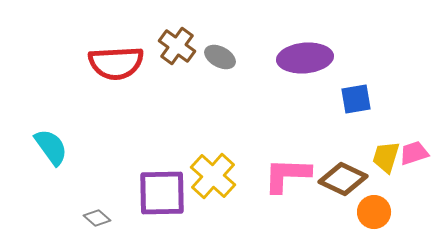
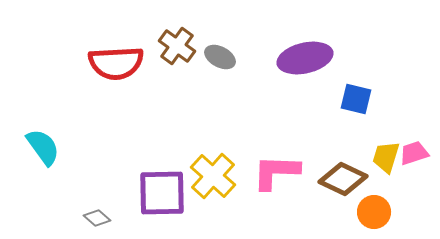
purple ellipse: rotated 8 degrees counterclockwise
blue square: rotated 24 degrees clockwise
cyan semicircle: moved 8 px left
pink L-shape: moved 11 px left, 3 px up
